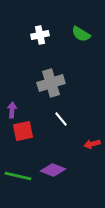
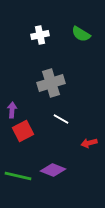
white line: rotated 21 degrees counterclockwise
red square: rotated 15 degrees counterclockwise
red arrow: moved 3 px left, 1 px up
